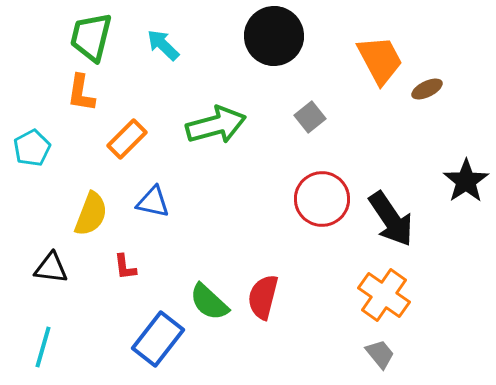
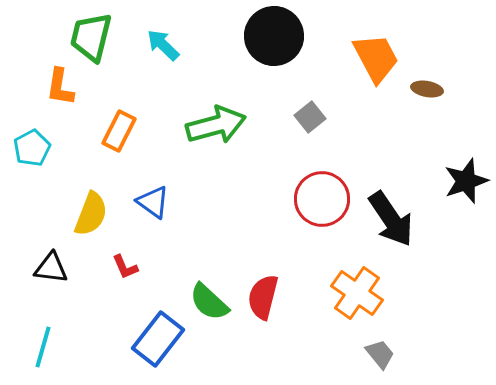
orange trapezoid: moved 4 px left, 2 px up
brown ellipse: rotated 36 degrees clockwise
orange L-shape: moved 21 px left, 6 px up
orange rectangle: moved 8 px left, 8 px up; rotated 18 degrees counterclockwise
black star: rotated 15 degrees clockwise
blue triangle: rotated 24 degrees clockwise
red L-shape: rotated 16 degrees counterclockwise
orange cross: moved 27 px left, 2 px up
